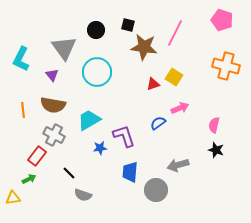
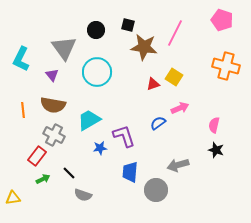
green arrow: moved 14 px right
